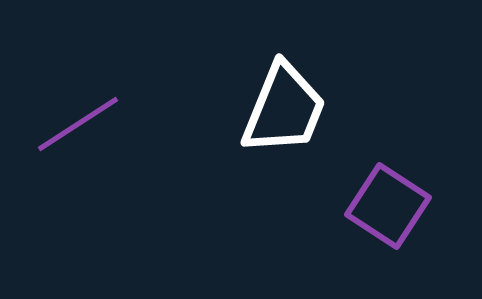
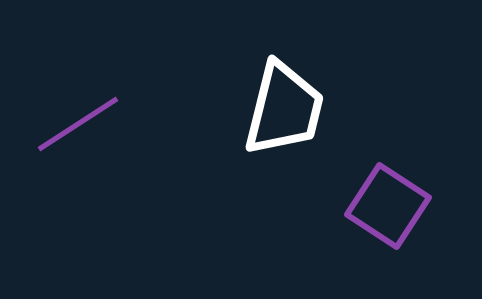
white trapezoid: rotated 8 degrees counterclockwise
